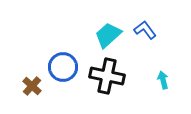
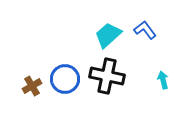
blue circle: moved 2 px right, 12 px down
brown cross: rotated 18 degrees clockwise
